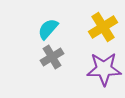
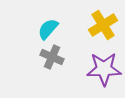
yellow cross: moved 2 px up
gray cross: rotated 35 degrees counterclockwise
